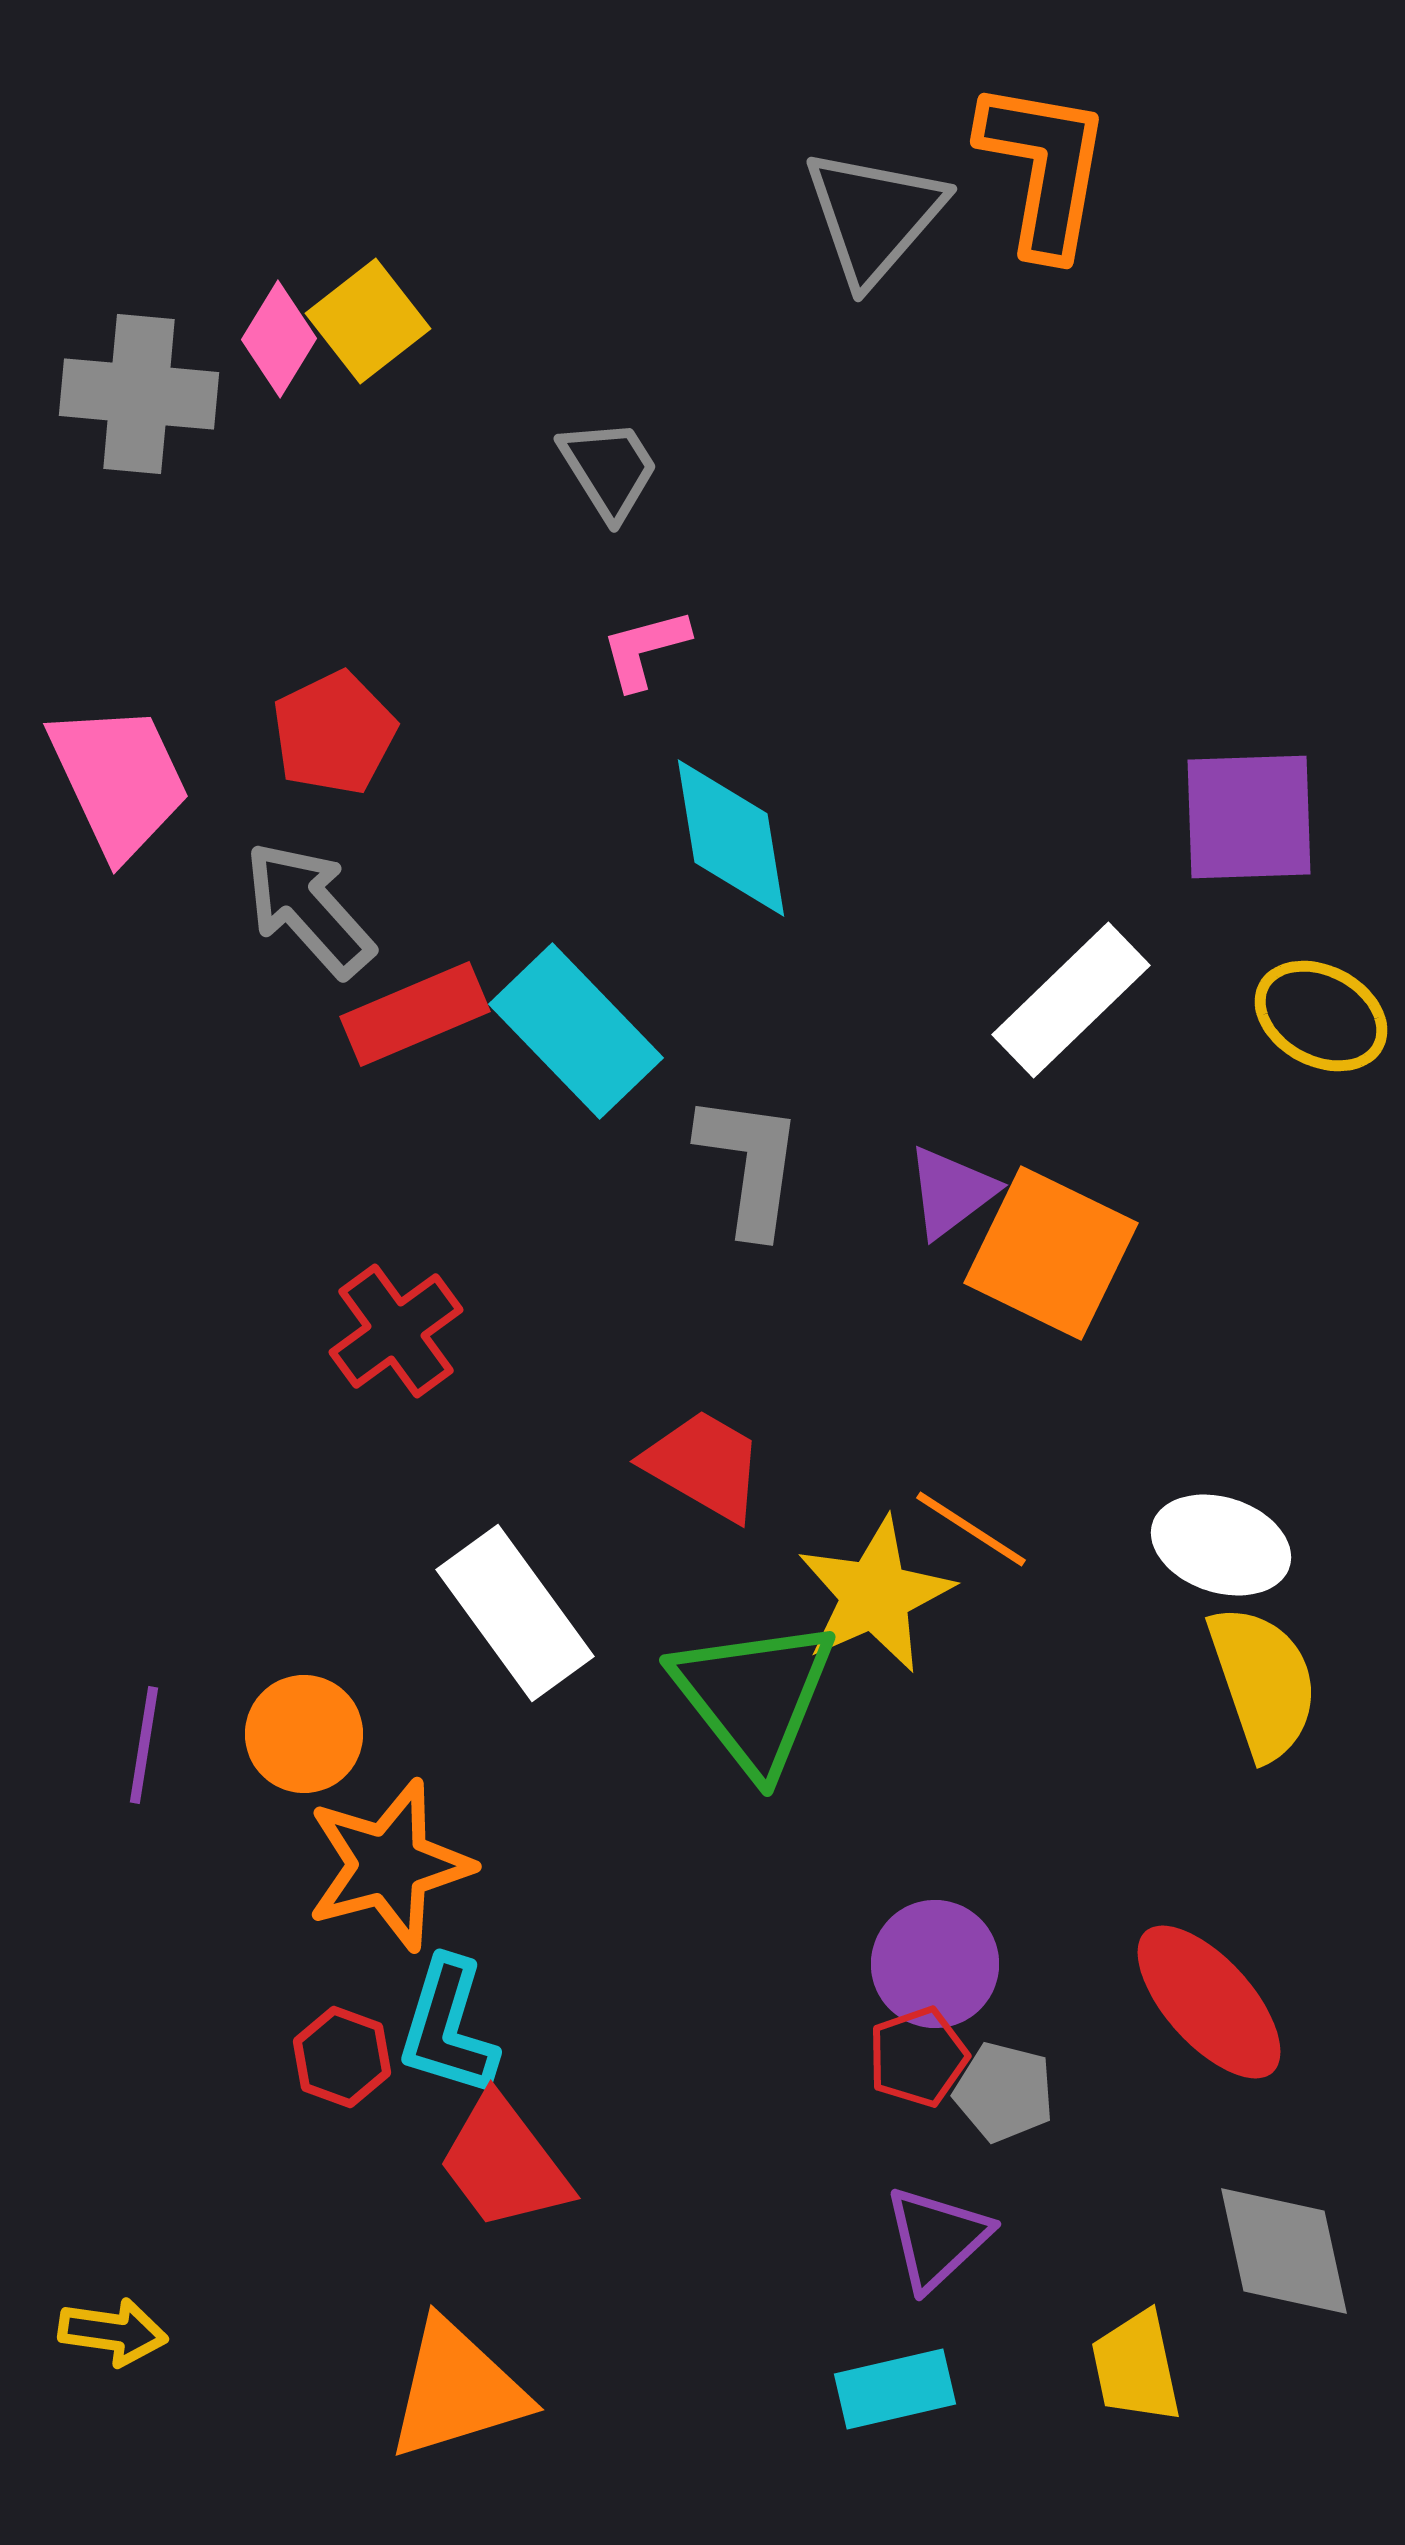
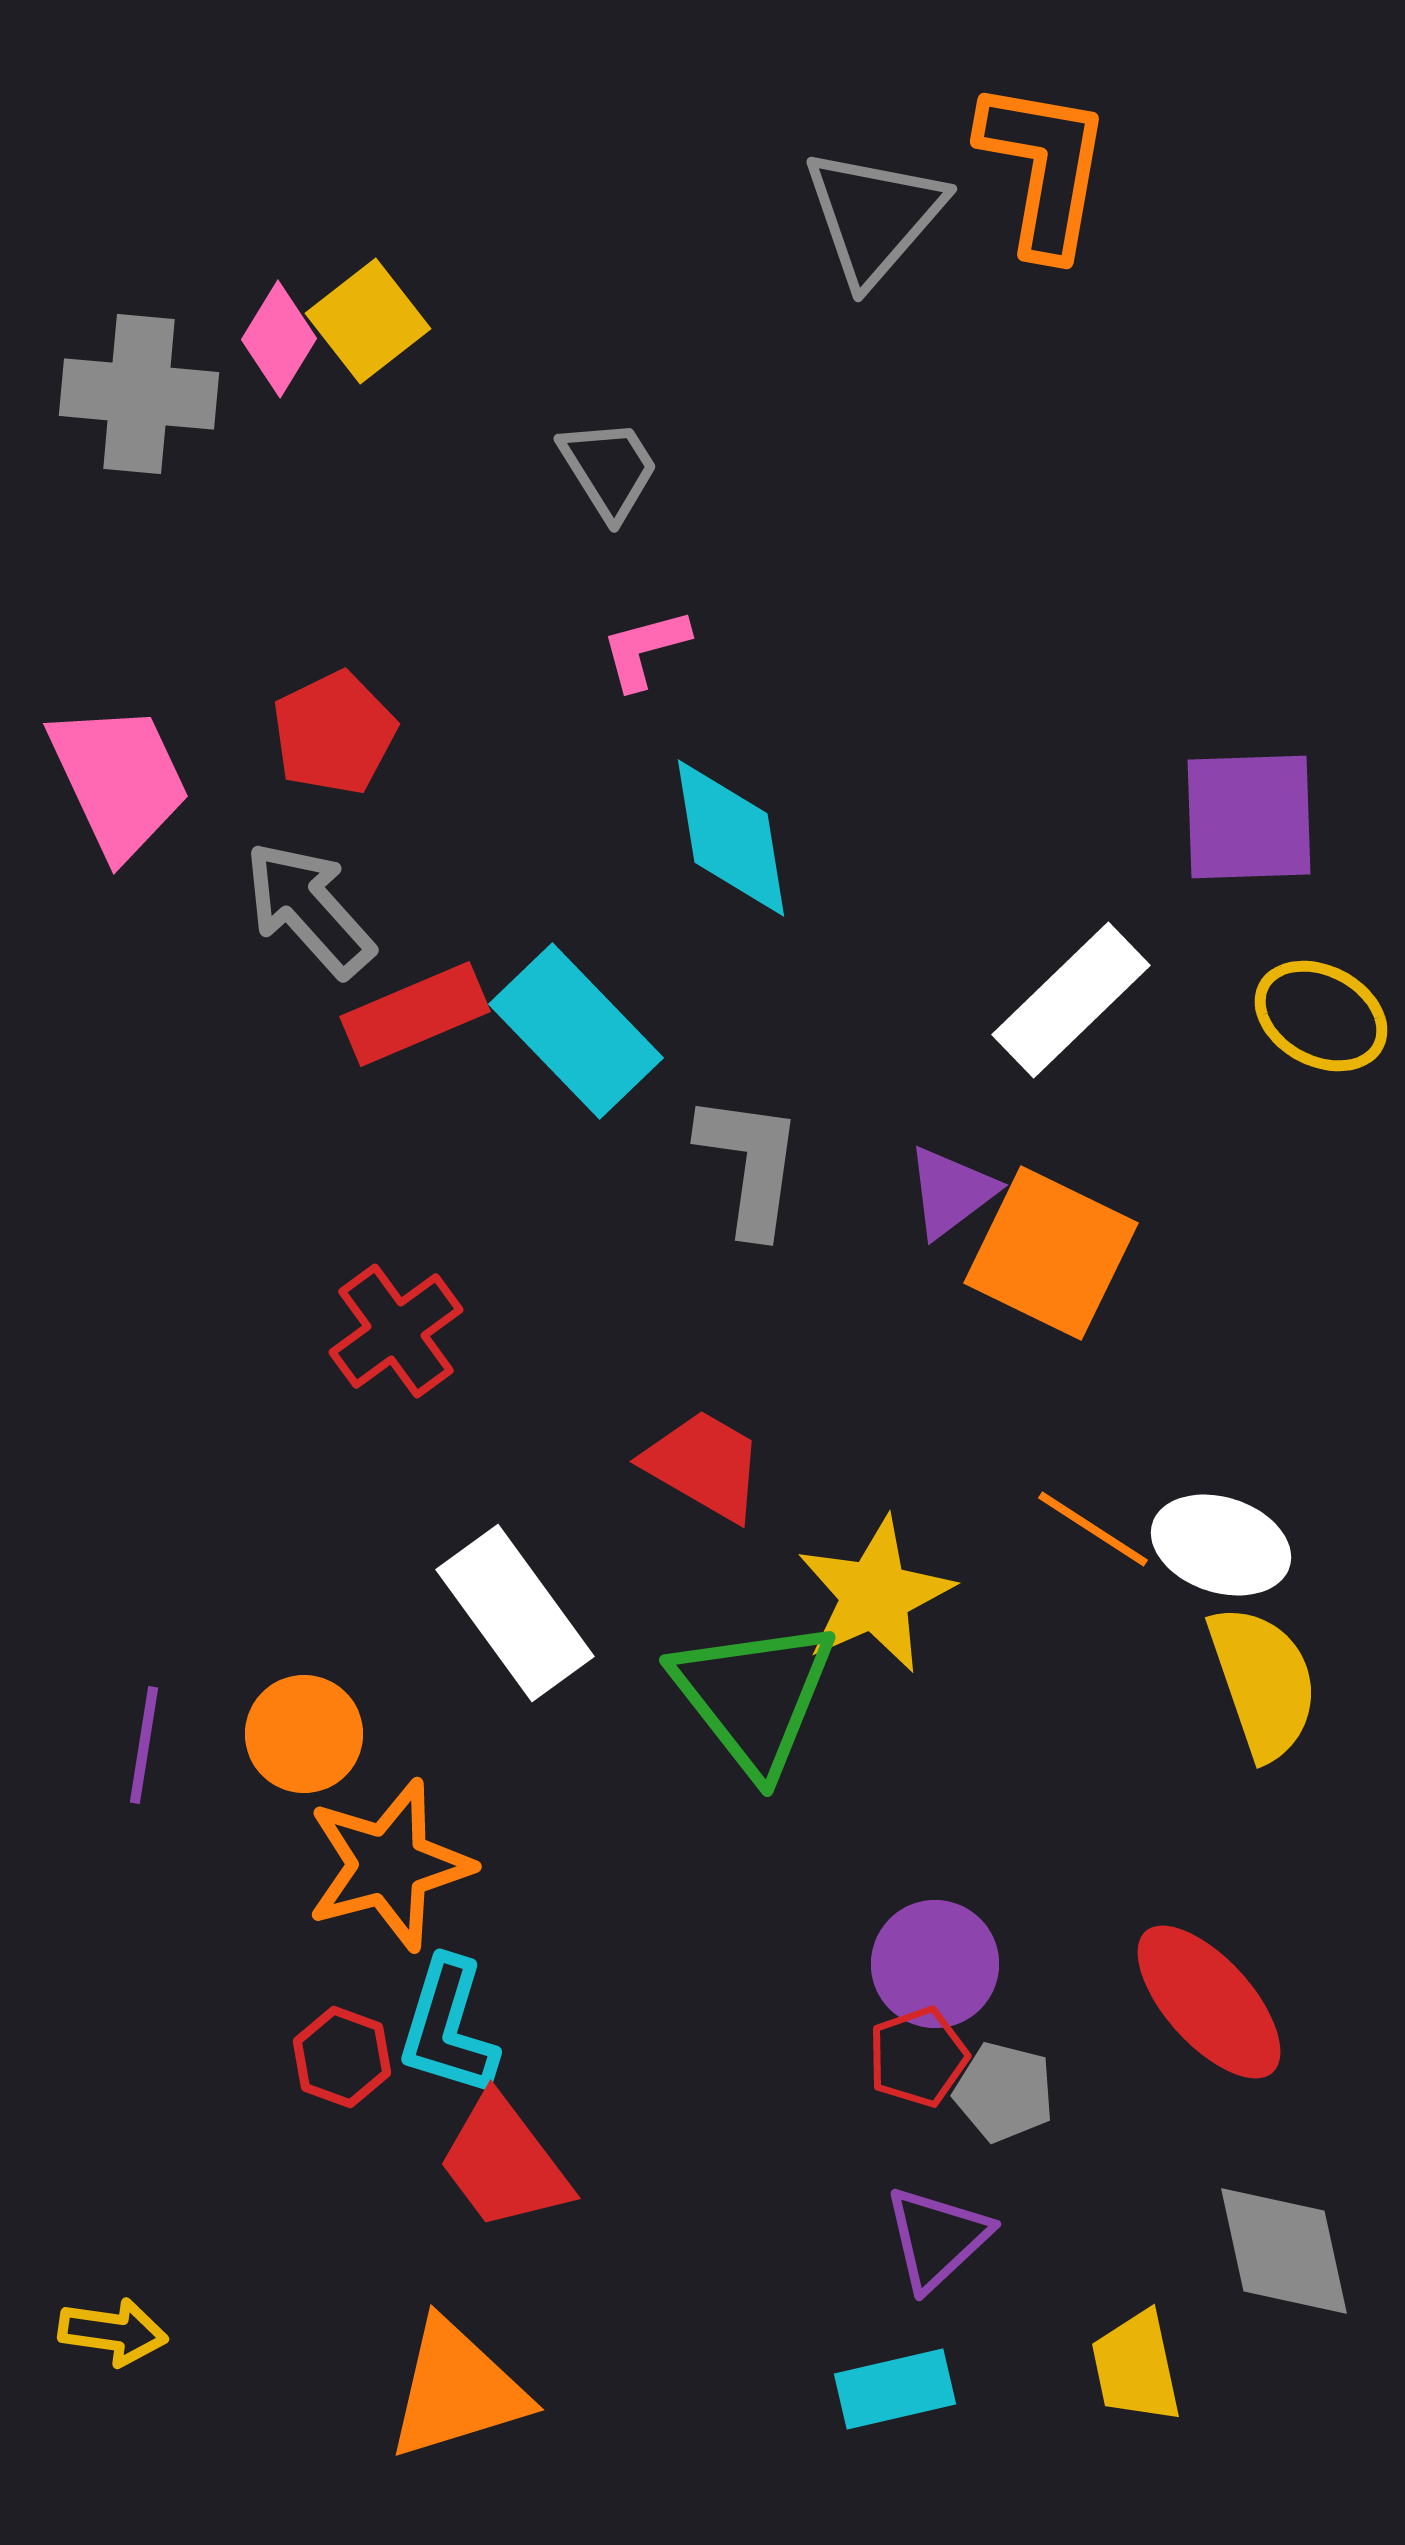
orange line at (971, 1529): moved 122 px right
